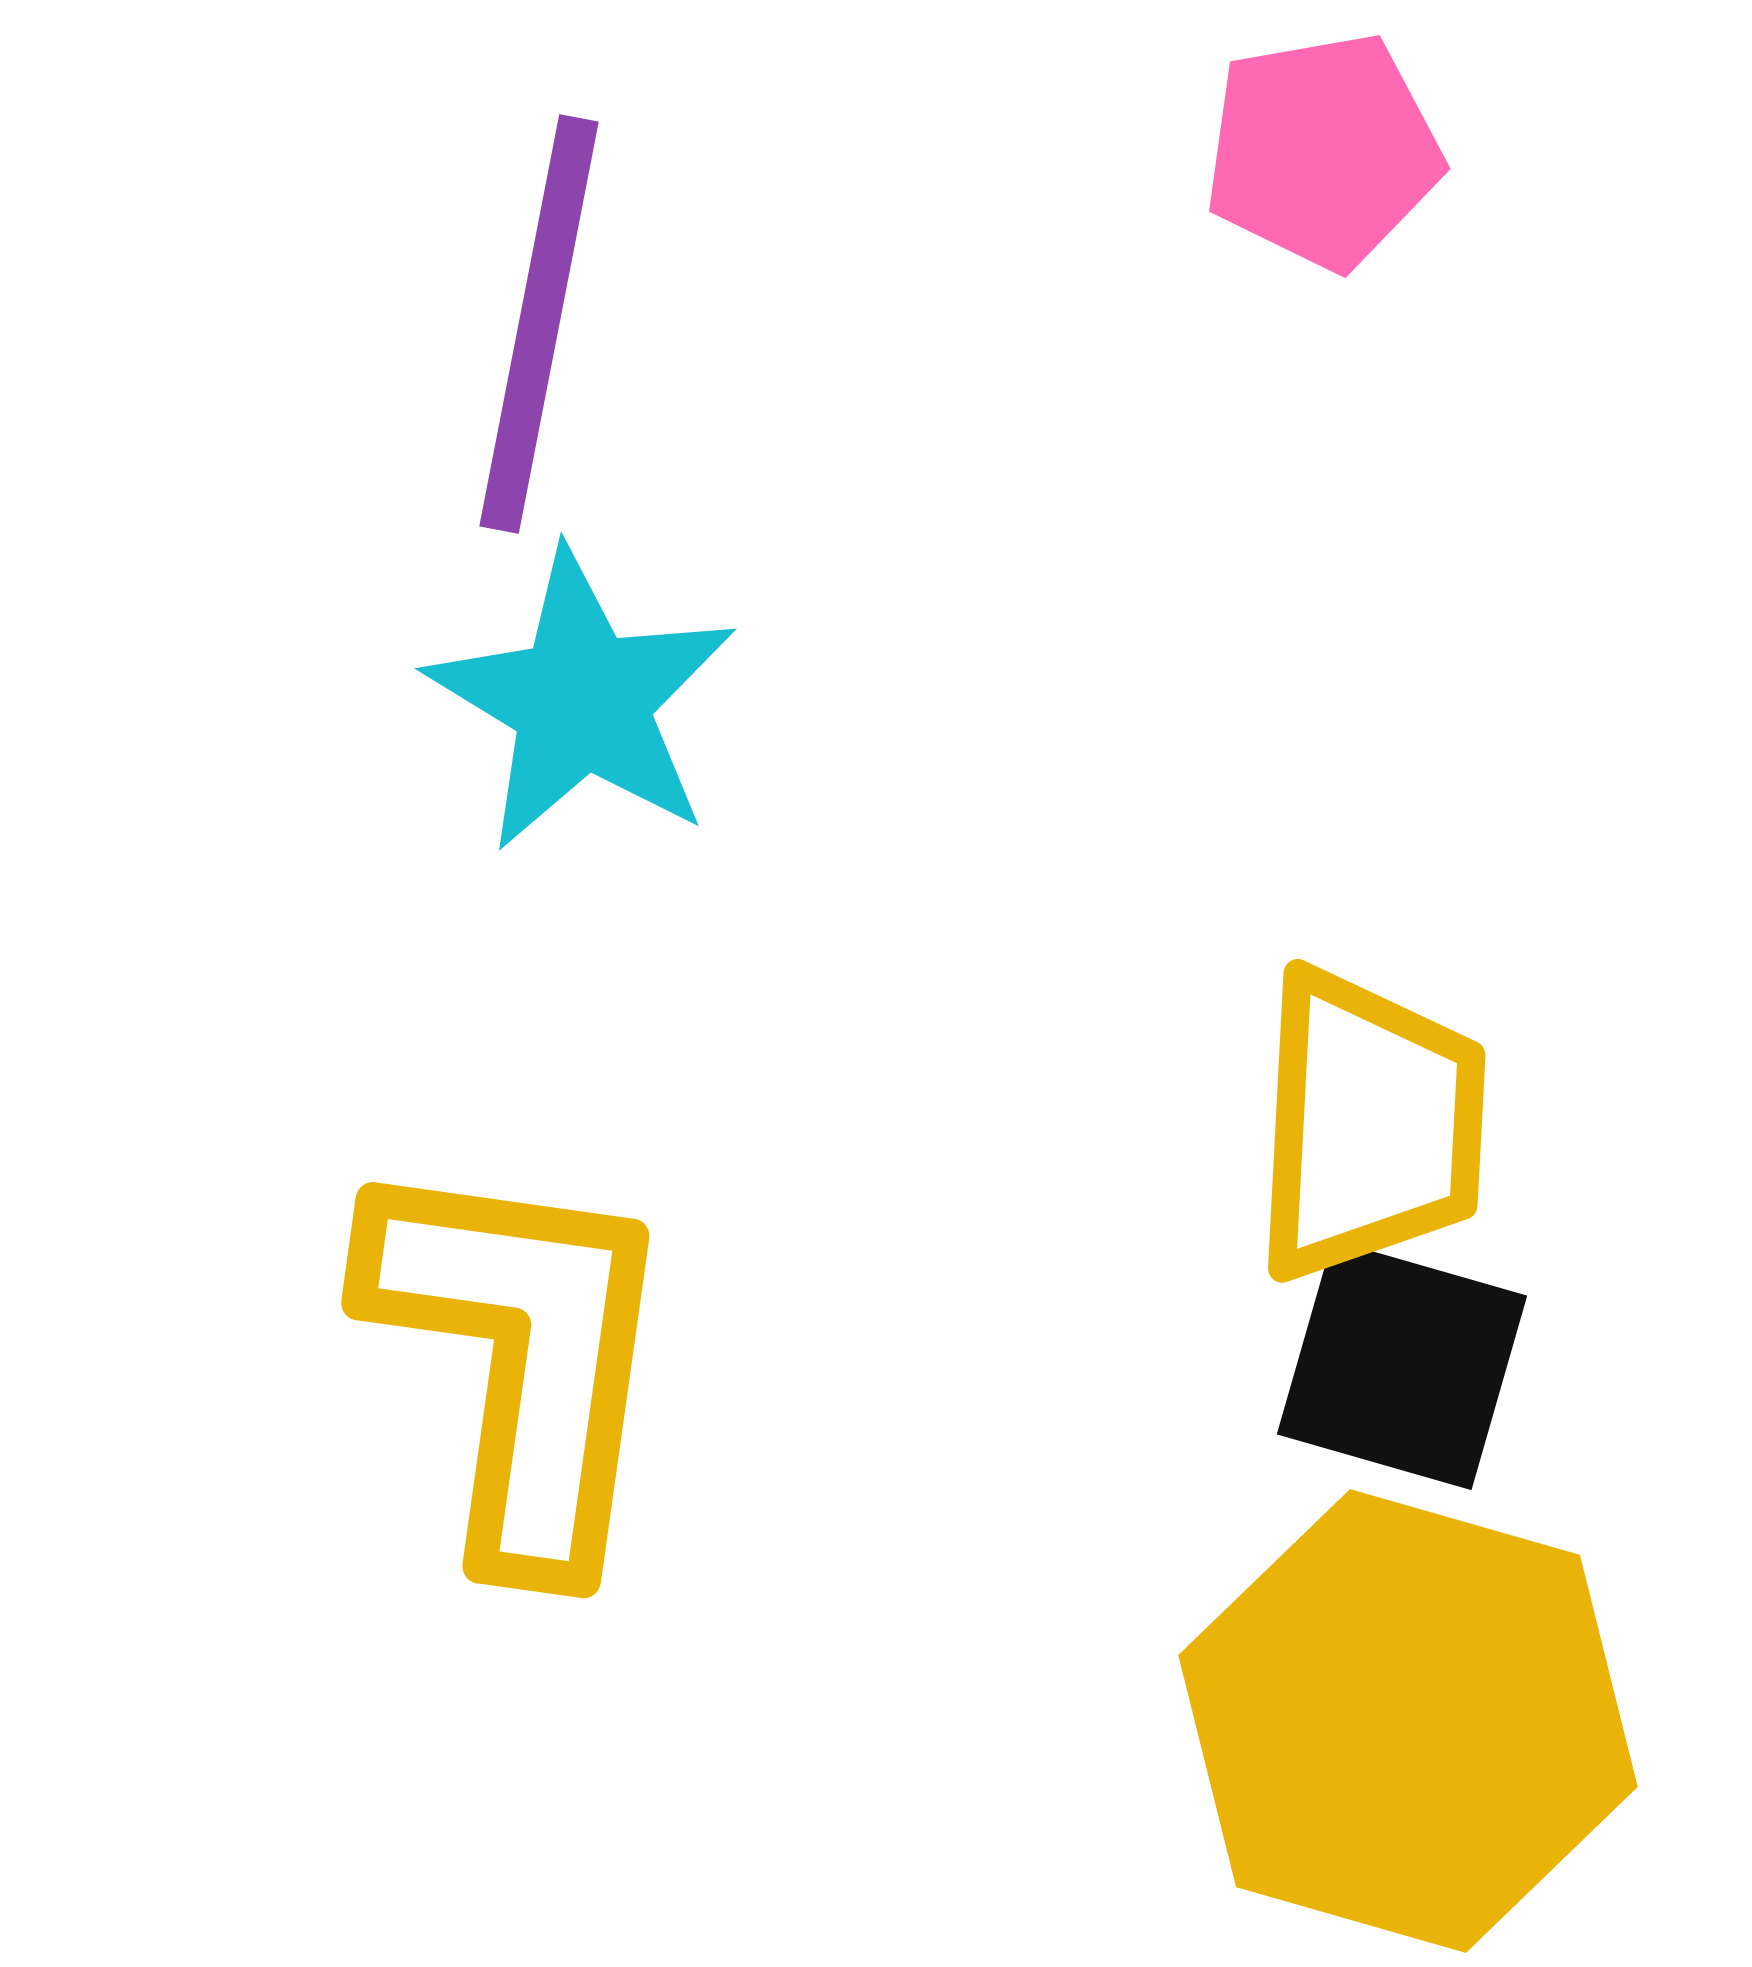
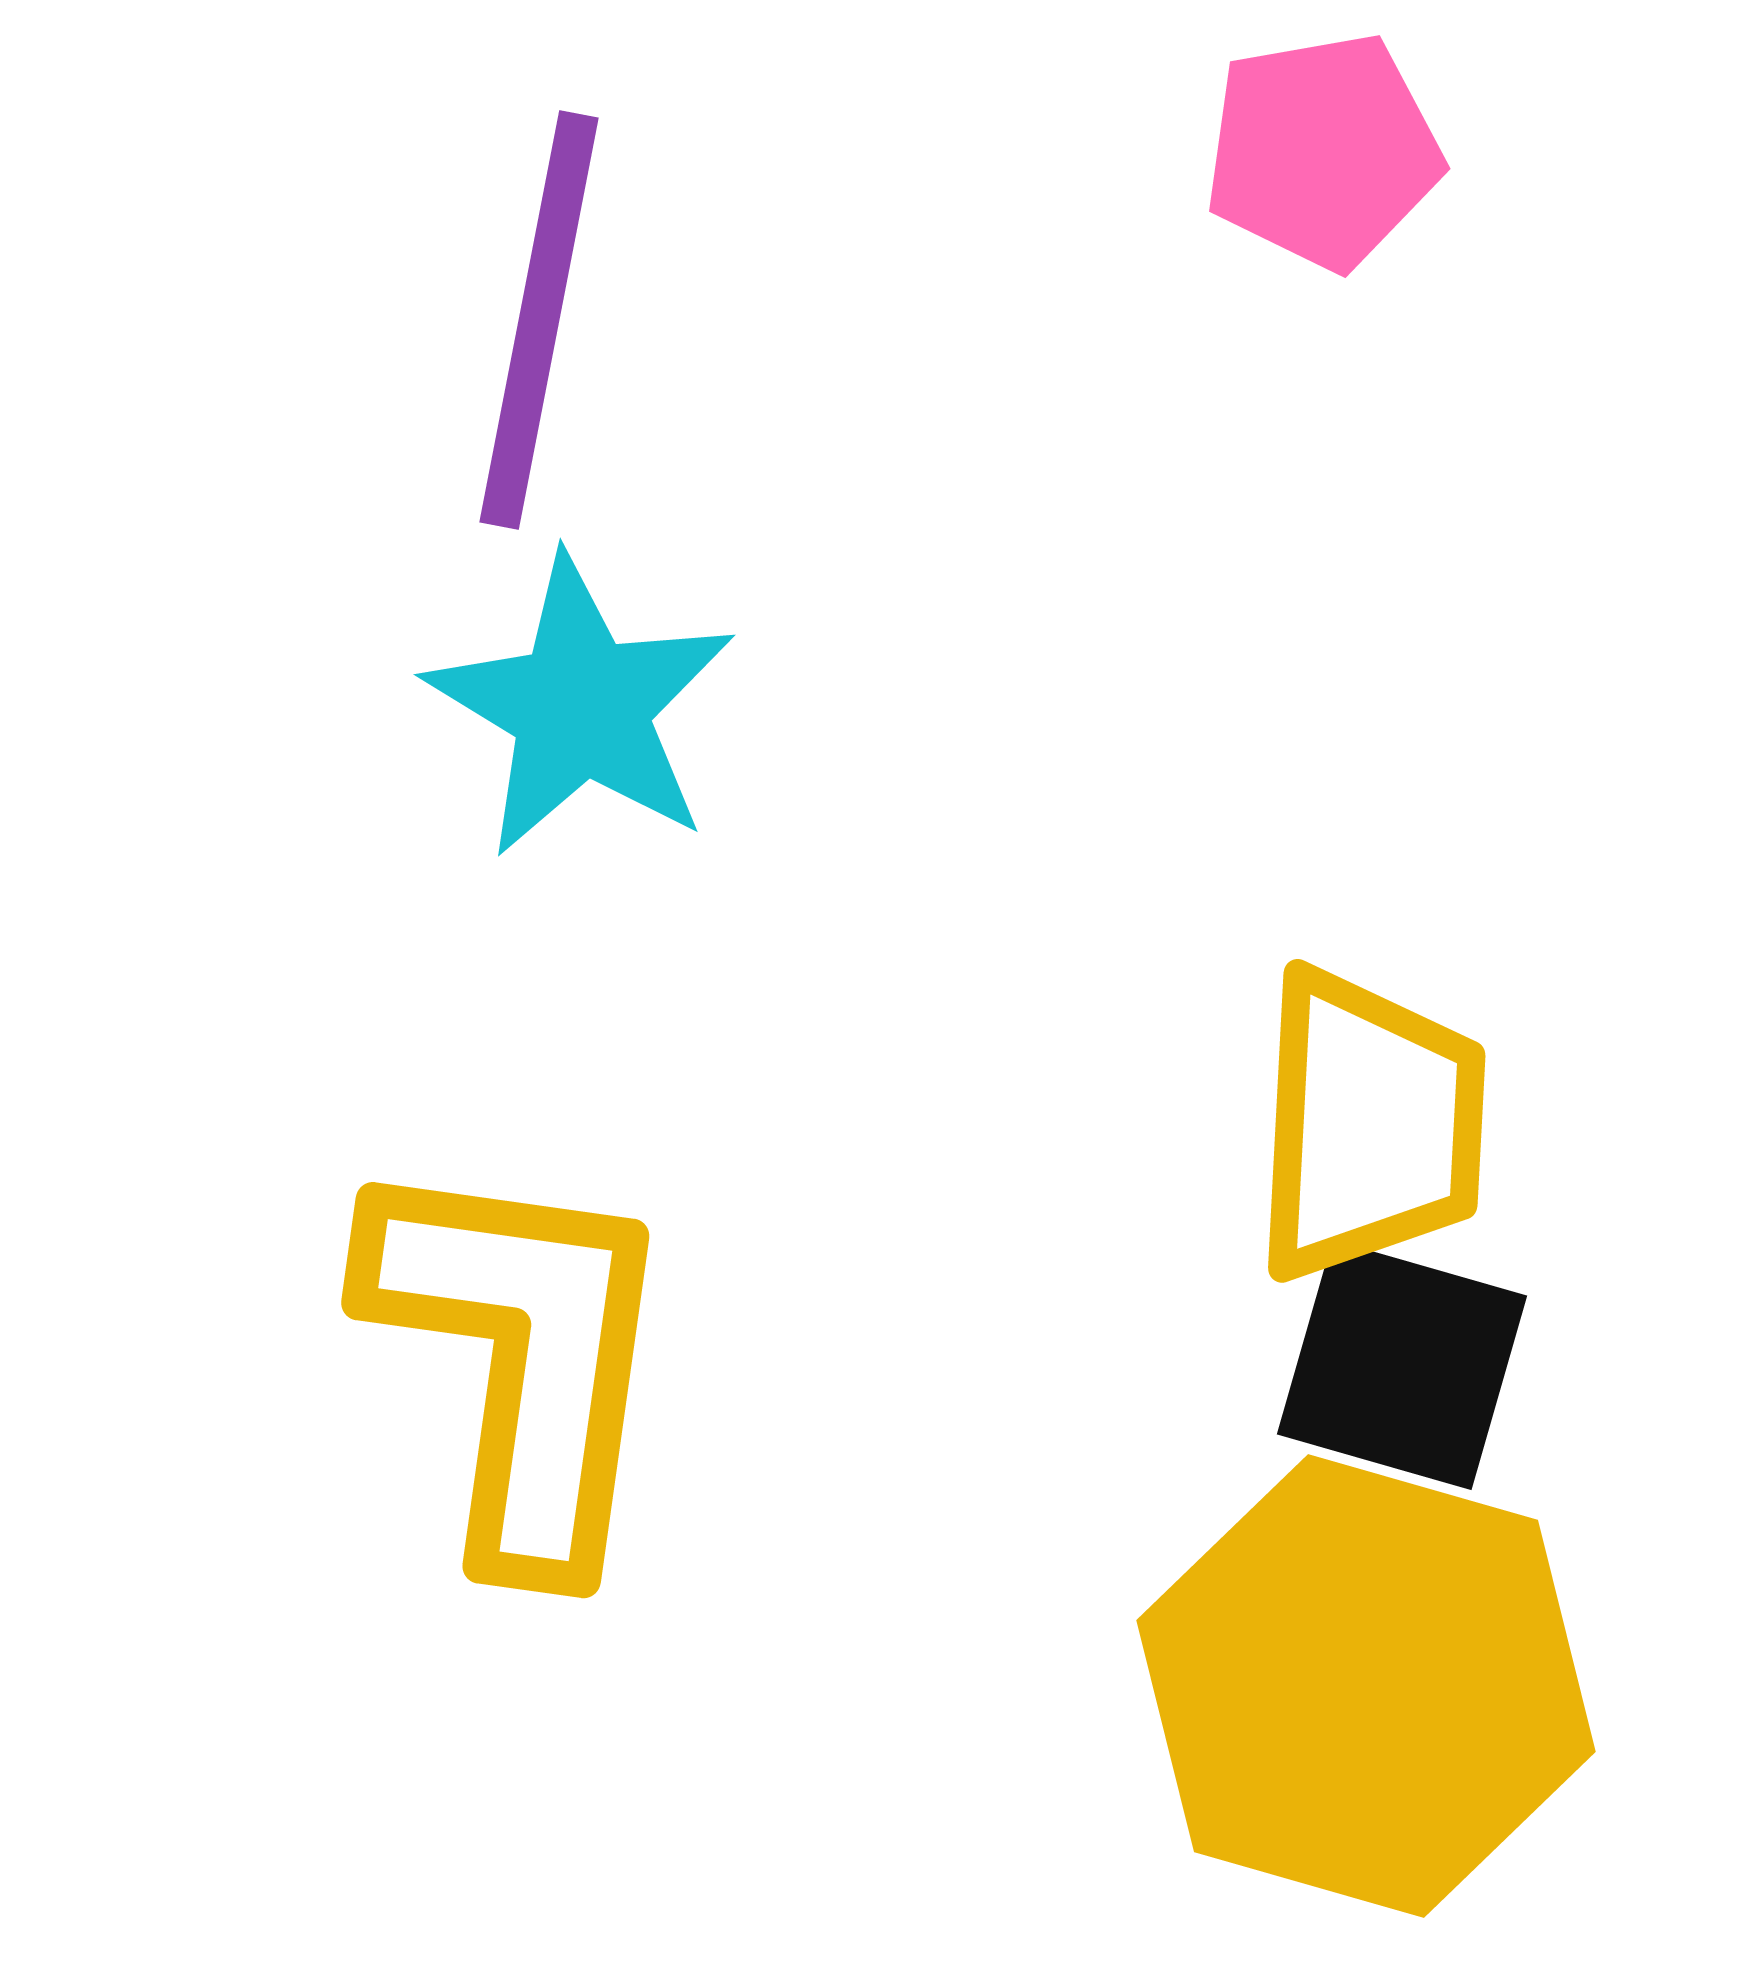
purple line: moved 4 px up
cyan star: moved 1 px left, 6 px down
yellow hexagon: moved 42 px left, 35 px up
